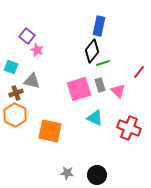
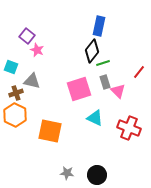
gray rectangle: moved 5 px right, 3 px up
